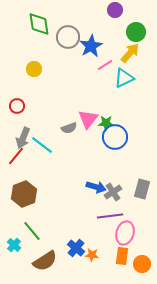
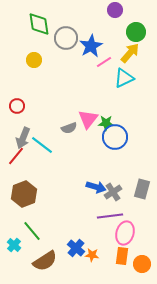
gray circle: moved 2 px left, 1 px down
pink line: moved 1 px left, 3 px up
yellow circle: moved 9 px up
